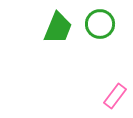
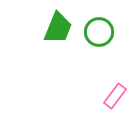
green circle: moved 1 px left, 8 px down
